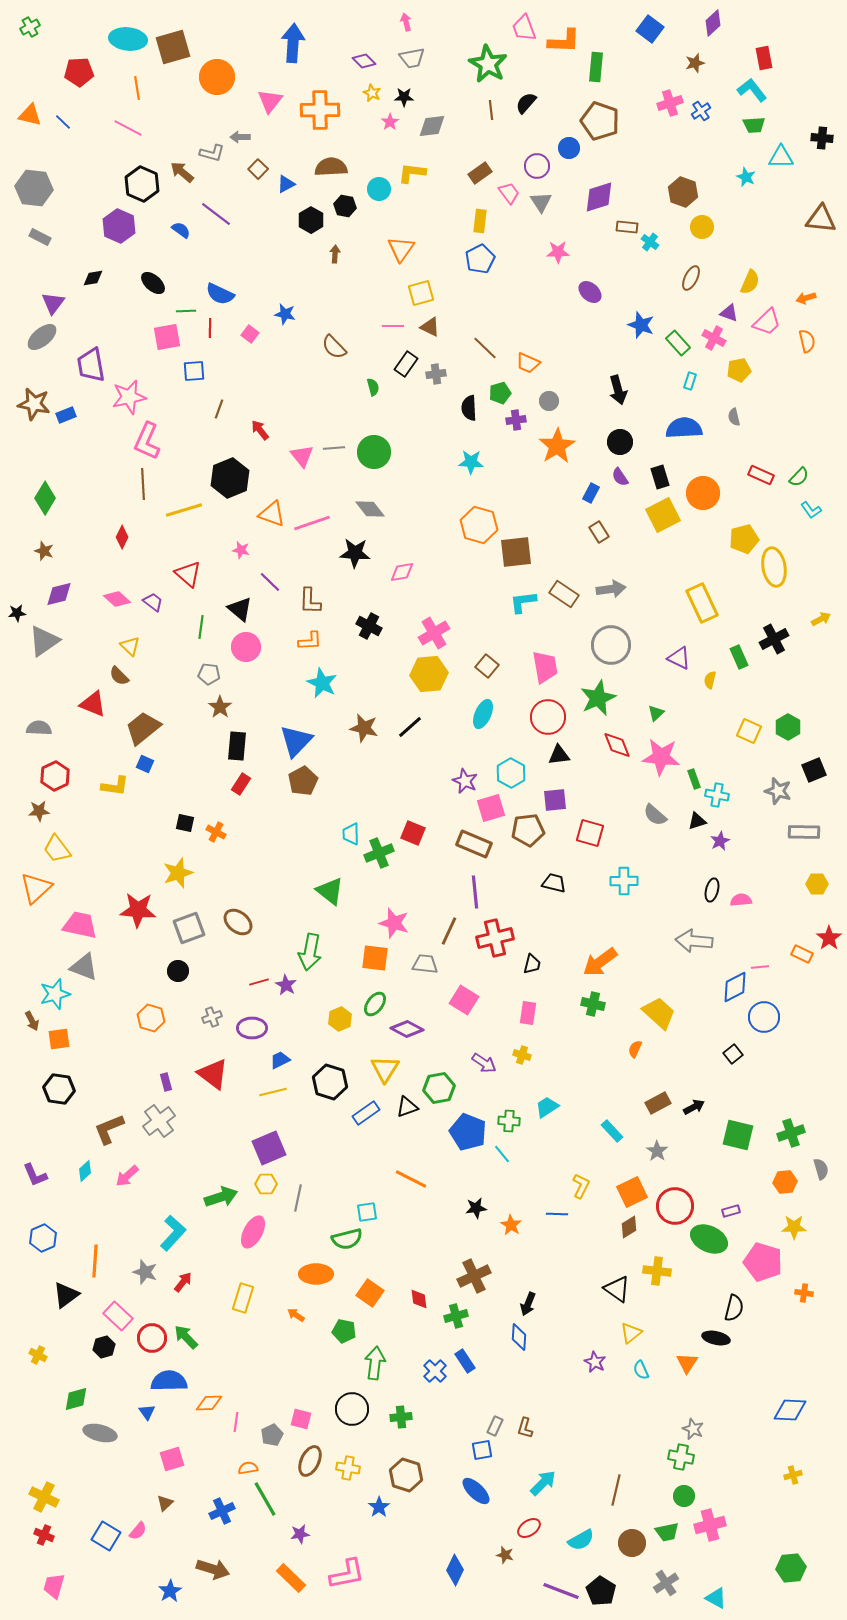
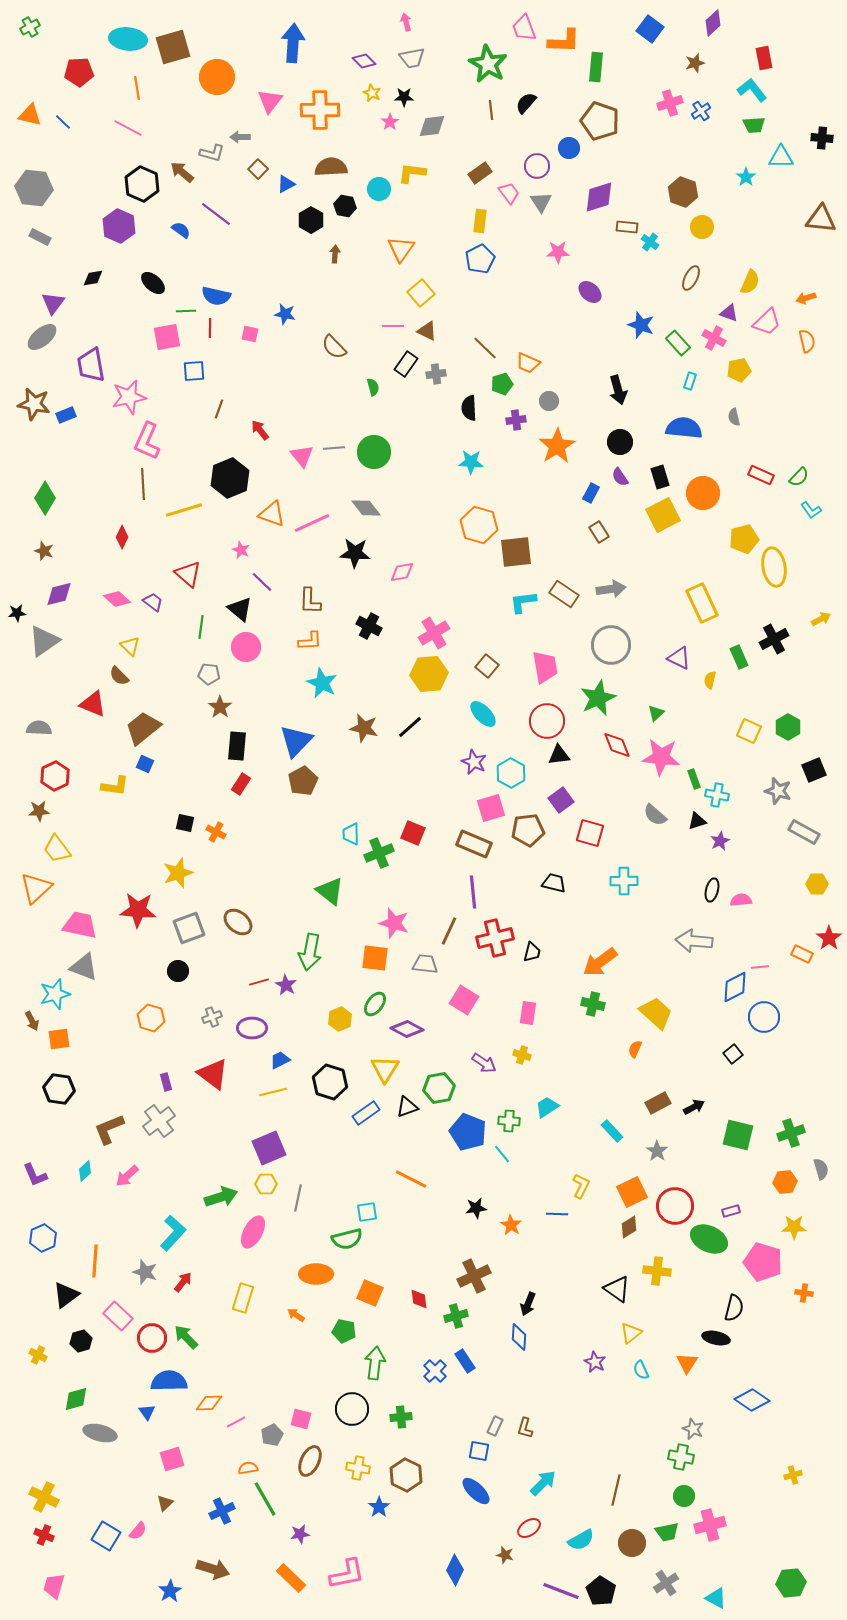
cyan star at (746, 177): rotated 12 degrees clockwise
yellow square at (421, 293): rotated 24 degrees counterclockwise
blue semicircle at (220, 294): moved 4 px left, 2 px down; rotated 12 degrees counterclockwise
brown triangle at (430, 327): moved 3 px left, 4 px down
pink square at (250, 334): rotated 24 degrees counterclockwise
green pentagon at (500, 393): moved 2 px right, 9 px up
blue semicircle at (684, 428): rotated 9 degrees clockwise
gray diamond at (370, 509): moved 4 px left, 1 px up
pink line at (312, 523): rotated 6 degrees counterclockwise
pink star at (241, 550): rotated 12 degrees clockwise
purple line at (270, 582): moved 8 px left
cyan ellipse at (483, 714): rotated 68 degrees counterclockwise
red circle at (548, 717): moved 1 px left, 4 px down
purple star at (465, 781): moved 9 px right, 19 px up
purple square at (555, 800): moved 6 px right; rotated 30 degrees counterclockwise
gray rectangle at (804, 832): rotated 28 degrees clockwise
purple line at (475, 892): moved 2 px left
black trapezoid at (532, 964): moved 12 px up
yellow trapezoid at (659, 1013): moved 3 px left
orange square at (370, 1293): rotated 12 degrees counterclockwise
black hexagon at (104, 1347): moved 23 px left, 6 px up
blue diamond at (790, 1410): moved 38 px left, 10 px up; rotated 32 degrees clockwise
pink line at (236, 1422): rotated 54 degrees clockwise
blue square at (482, 1450): moved 3 px left, 1 px down; rotated 20 degrees clockwise
yellow cross at (348, 1468): moved 10 px right
brown hexagon at (406, 1475): rotated 8 degrees clockwise
green hexagon at (791, 1568): moved 15 px down
